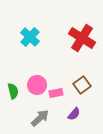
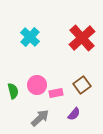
red cross: rotated 16 degrees clockwise
